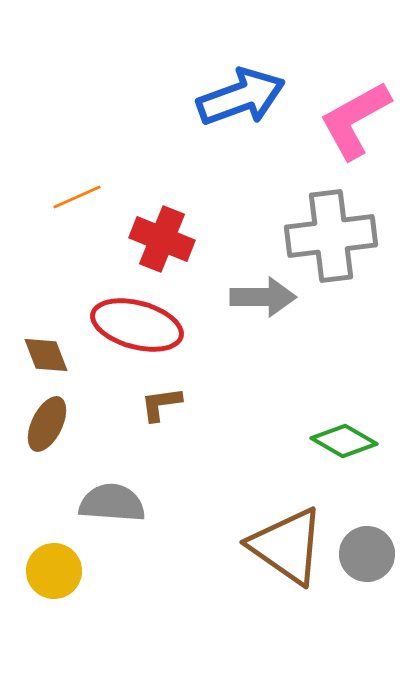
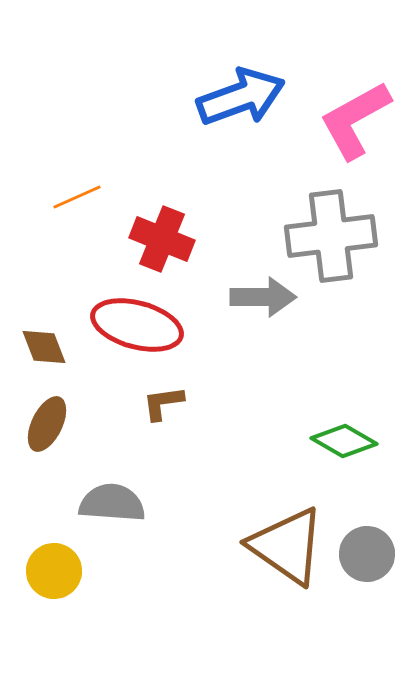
brown diamond: moved 2 px left, 8 px up
brown L-shape: moved 2 px right, 1 px up
